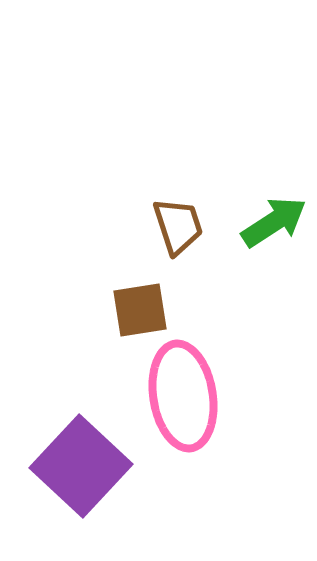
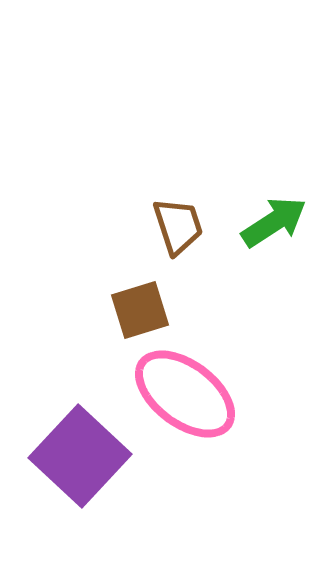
brown square: rotated 8 degrees counterclockwise
pink ellipse: moved 2 px right, 2 px up; rotated 44 degrees counterclockwise
purple square: moved 1 px left, 10 px up
